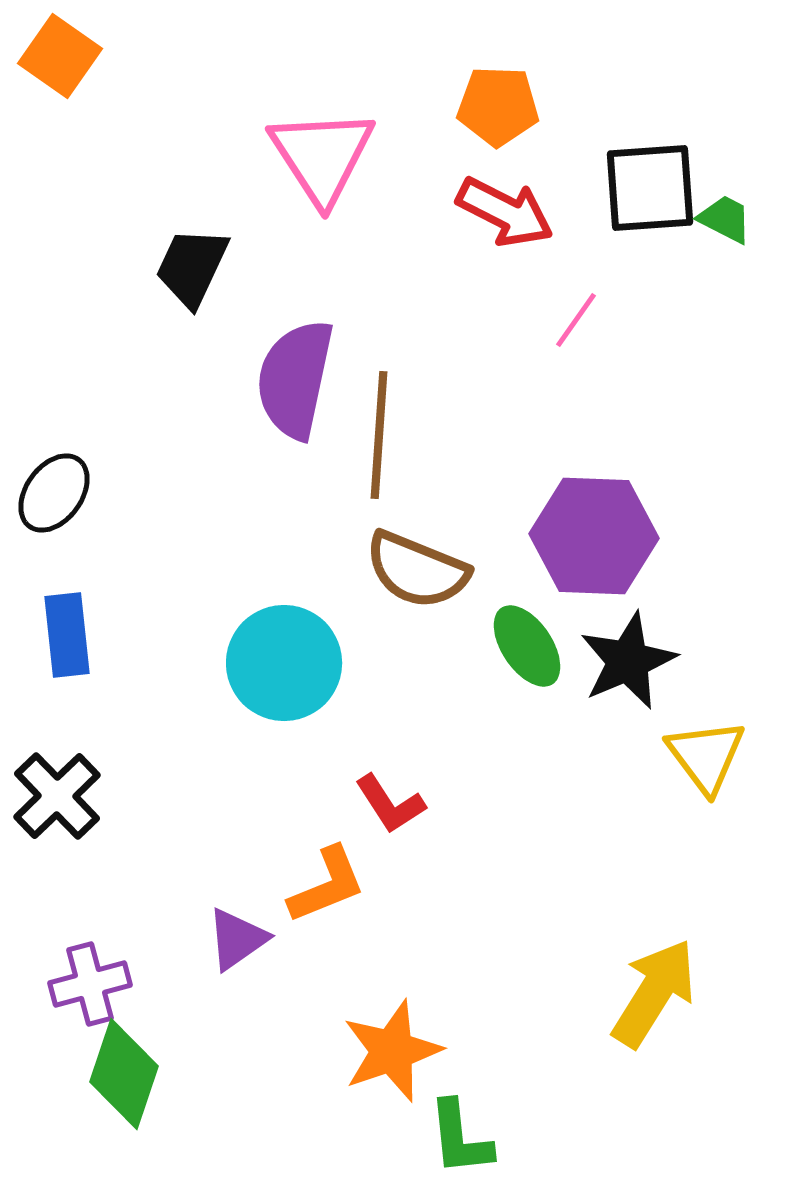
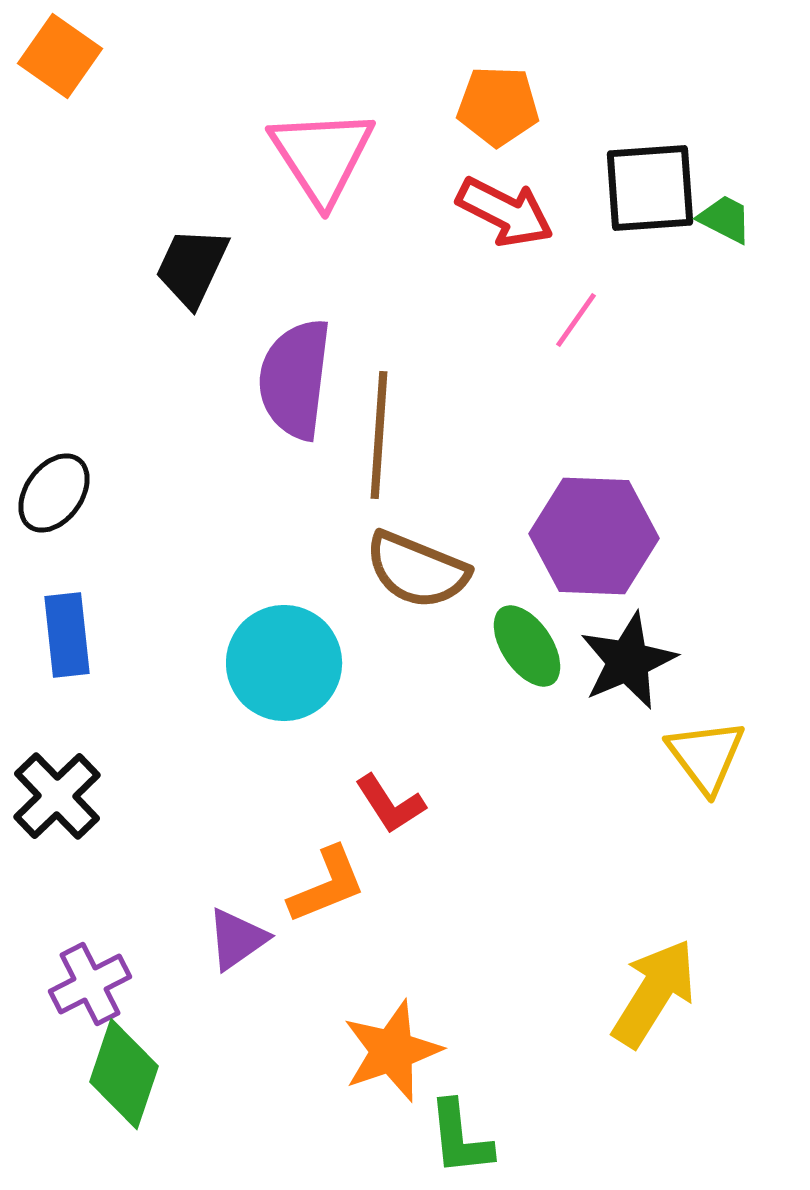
purple semicircle: rotated 5 degrees counterclockwise
purple cross: rotated 12 degrees counterclockwise
